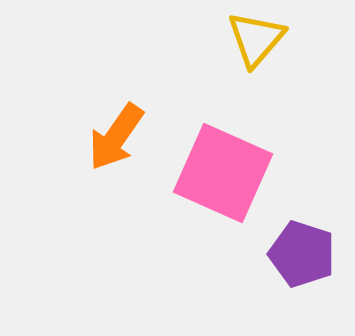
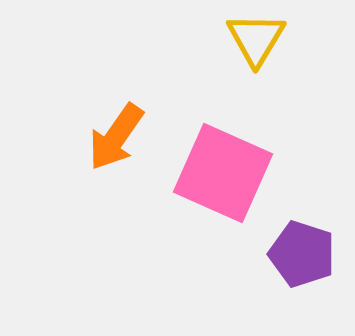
yellow triangle: rotated 10 degrees counterclockwise
